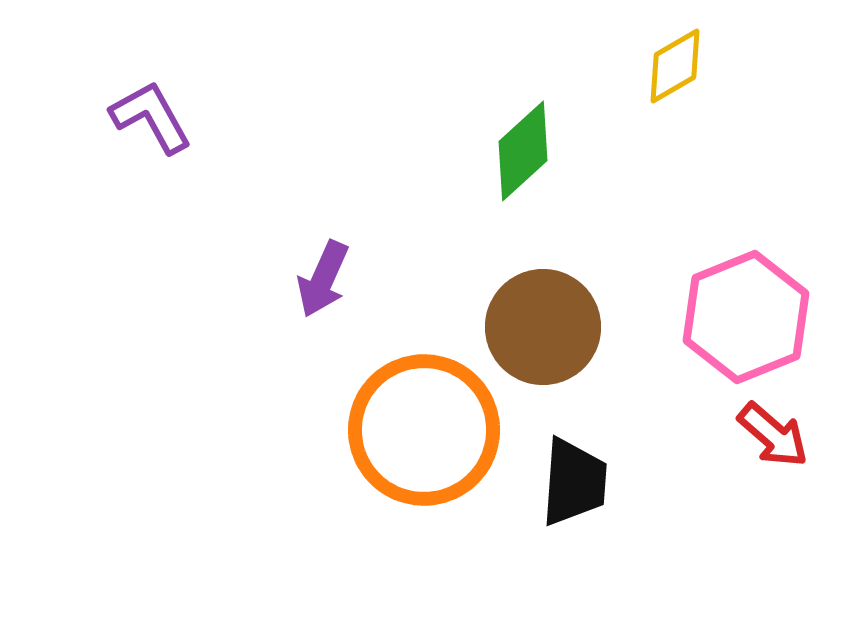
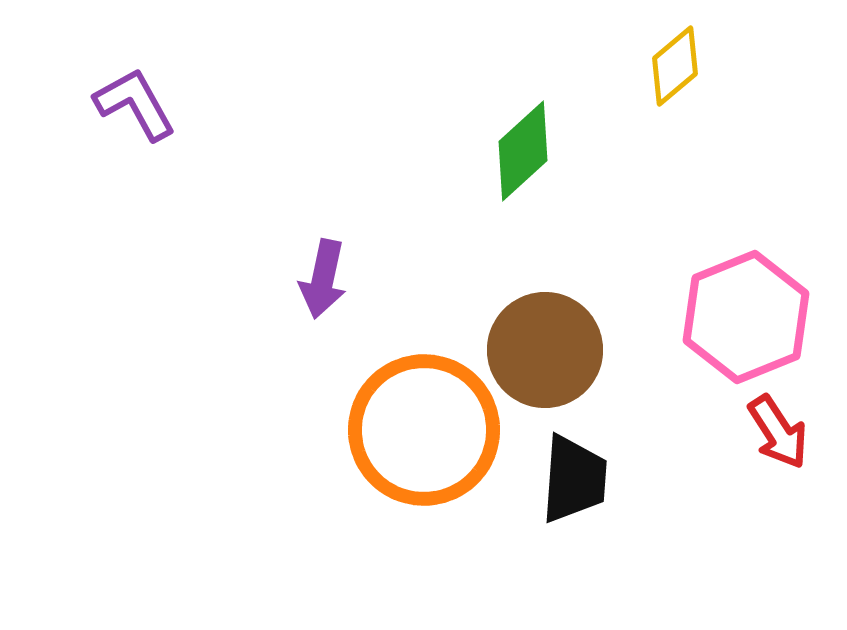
yellow diamond: rotated 10 degrees counterclockwise
purple L-shape: moved 16 px left, 13 px up
purple arrow: rotated 12 degrees counterclockwise
brown circle: moved 2 px right, 23 px down
red arrow: moved 5 px right, 3 px up; rotated 16 degrees clockwise
black trapezoid: moved 3 px up
